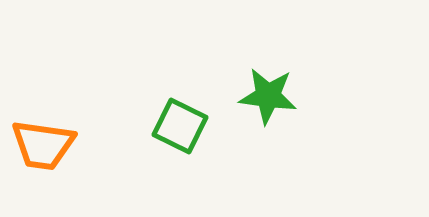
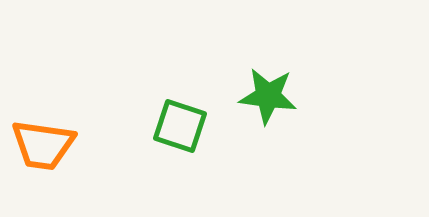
green square: rotated 8 degrees counterclockwise
